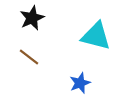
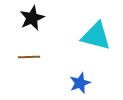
brown line: rotated 40 degrees counterclockwise
